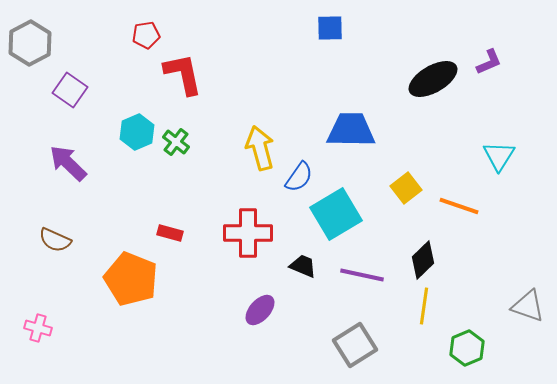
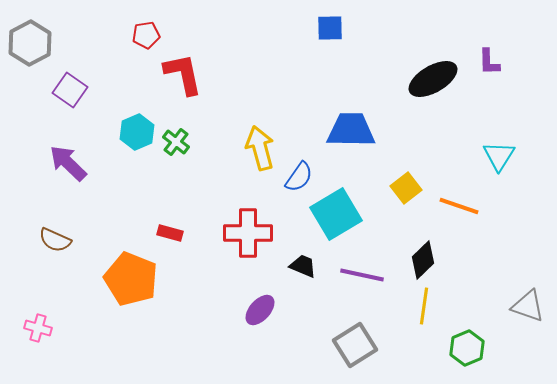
purple L-shape: rotated 112 degrees clockwise
